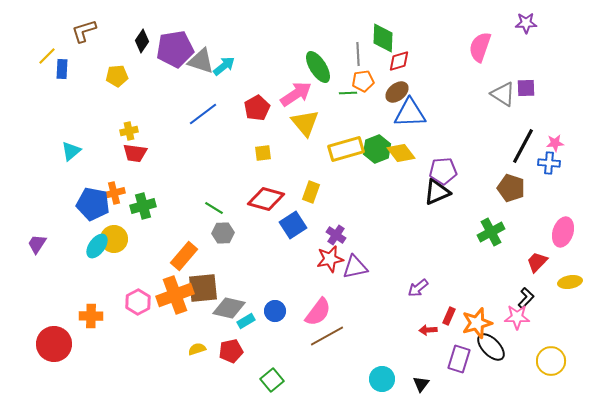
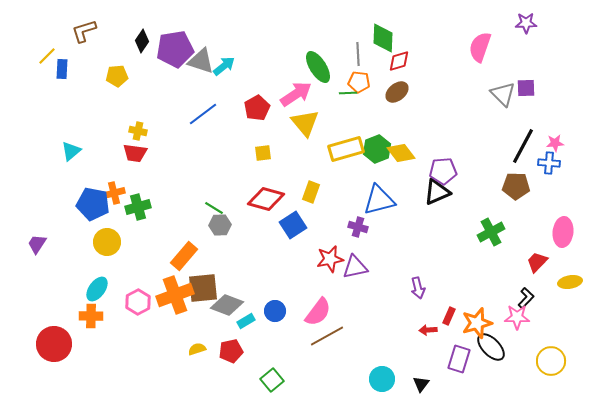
orange pentagon at (363, 81): moved 4 px left, 1 px down; rotated 15 degrees clockwise
gray triangle at (503, 94): rotated 12 degrees clockwise
blue triangle at (410, 113): moved 31 px left, 87 px down; rotated 12 degrees counterclockwise
yellow cross at (129, 131): moved 9 px right; rotated 24 degrees clockwise
brown pentagon at (511, 188): moved 5 px right, 2 px up; rotated 16 degrees counterclockwise
green cross at (143, 206): moved 5 px left, 1 px down
pink ellipse at (563, 232): rotated 12 degrees counterclockwise
gray hexagon at (223, 233): moved 3 px left, 8 px up
purple cross at (336, 235): moved 22 px right, 8 px up; rotated 18 degrees counterclockwise
yellow circle at (114, 239): moved 7 px left, 3 px down
cyan ellipse at (97, 246): moved 43 px down
purple arrow at (418, 288): rotated 65 degrees counterclockwise
gray diamond at (229, 308): moved 2 px left, 3 px up; rotated 8 degrees clockwise
